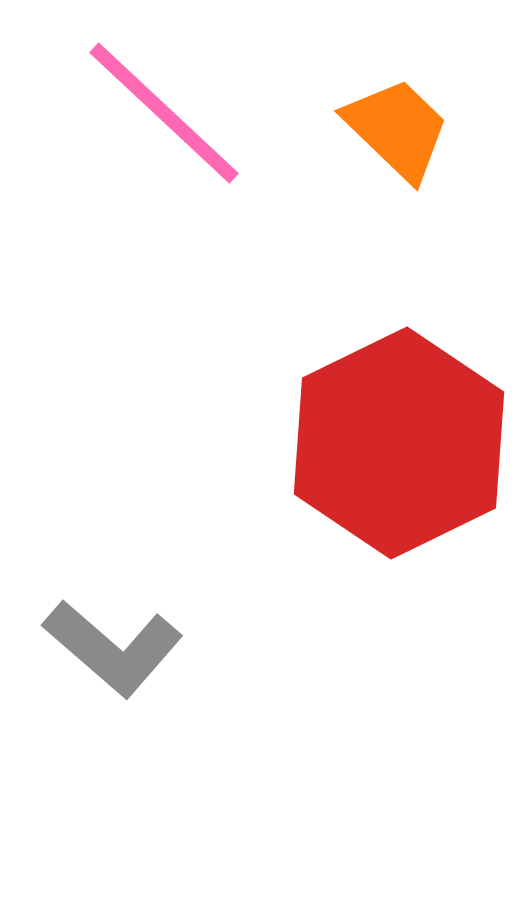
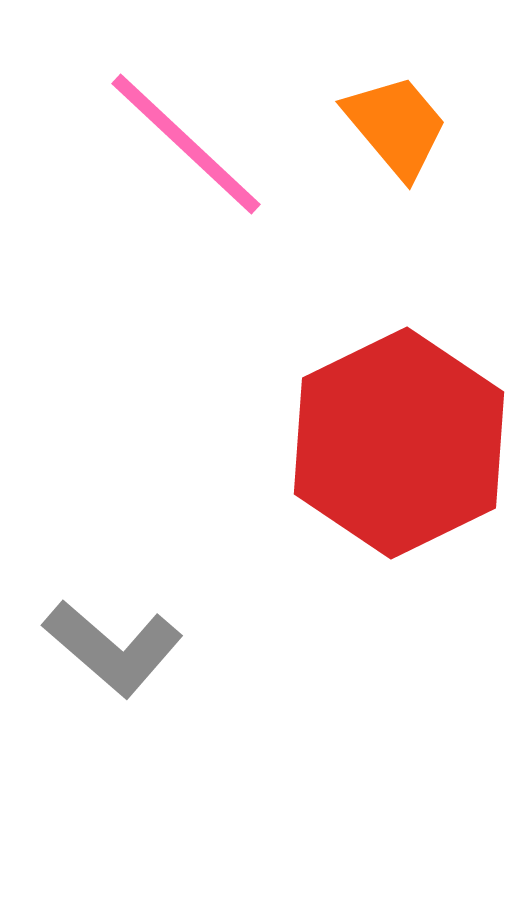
pink line: moved 22 px right, 31 px down
orange trapezoid: moved 1 px left, 3 px up; rotated 6 degrees clockwise
